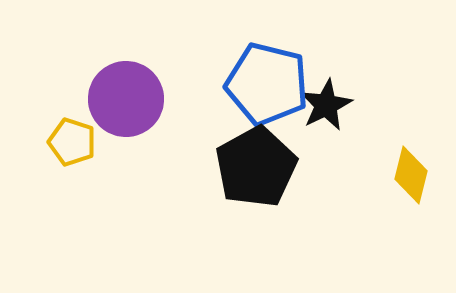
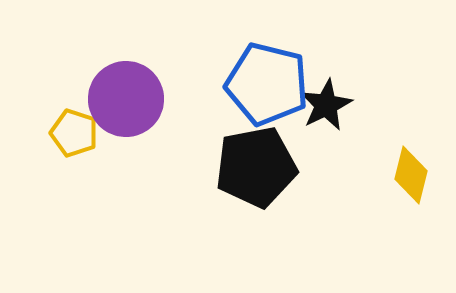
yellow pentagon: moved 2 px right, 9 px up
black pentagon: rotated 18 degrees clockwise
